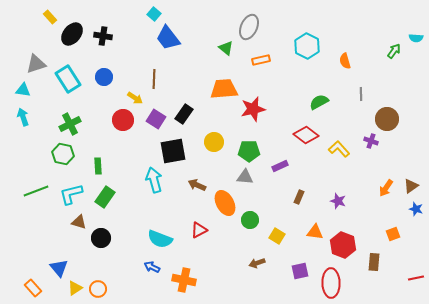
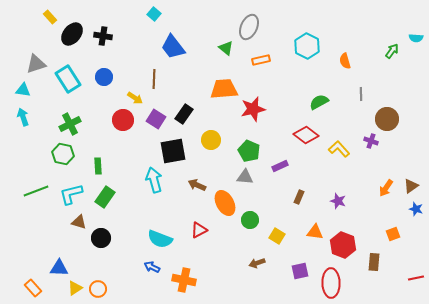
blue trapezoid at (168, 38): moved 5 px right, 9 px down
green arrow at (394, 51): moved 2 px left
yellow circle at (214, 142): moved 3 px left, 2 px up
green pentagon at (249, 151): rotated 25 degrees clockwise
blue triangle at (59, 268): rotated 48 degrees counterclockwise
